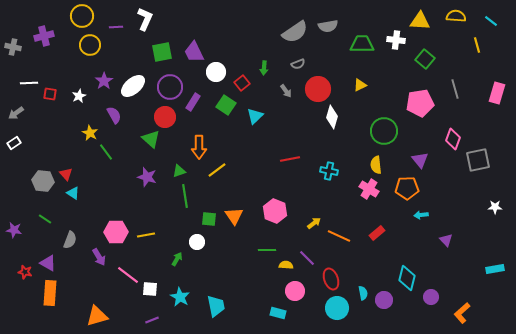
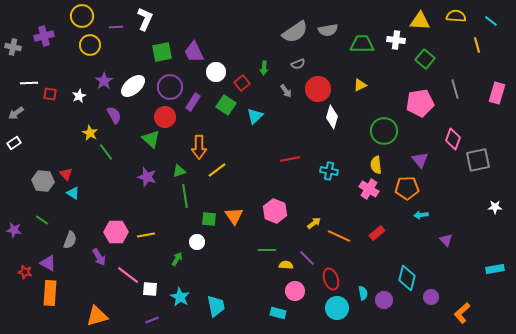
gray semicircle at (328, 26): moved 4 px down
green line at (45, 219): moved 3 px left, 1 px down
